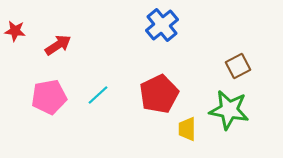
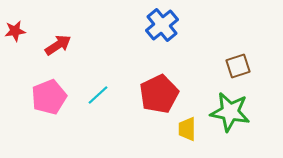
red star: rotated 15 degrees counterclockwise
brown square: rotated 10 degrees clockwise
pink pentagon: rotated 12 degrees counterclockwise
green star: moved 1 px right, 2 px down
